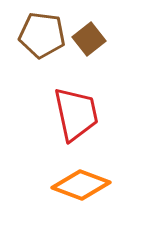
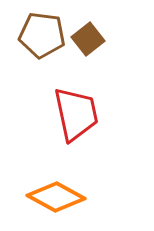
brown square: moved 1 px left
orange diamond: moved 25 px left, 12 px down; rotated 8 degrees clockwise
